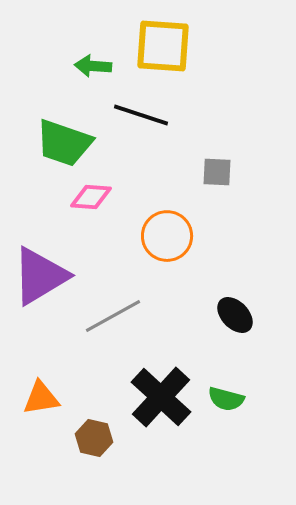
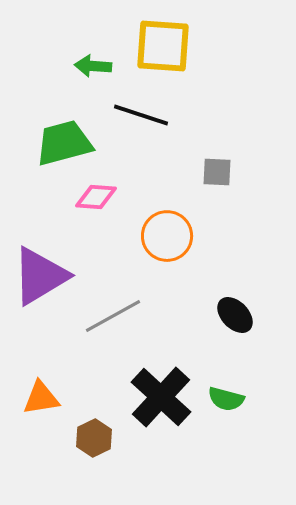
green trapezoid: rotated 146 degrees clockwise
pink diamond: moved 5 px right
brown hexagon: rotated 21 degrees clockwise
